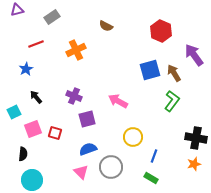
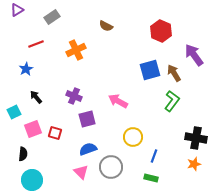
purple triangle: rotated 16 degrees counterclockwise
green rectangle: rotated 16 degrees counterclockwise
